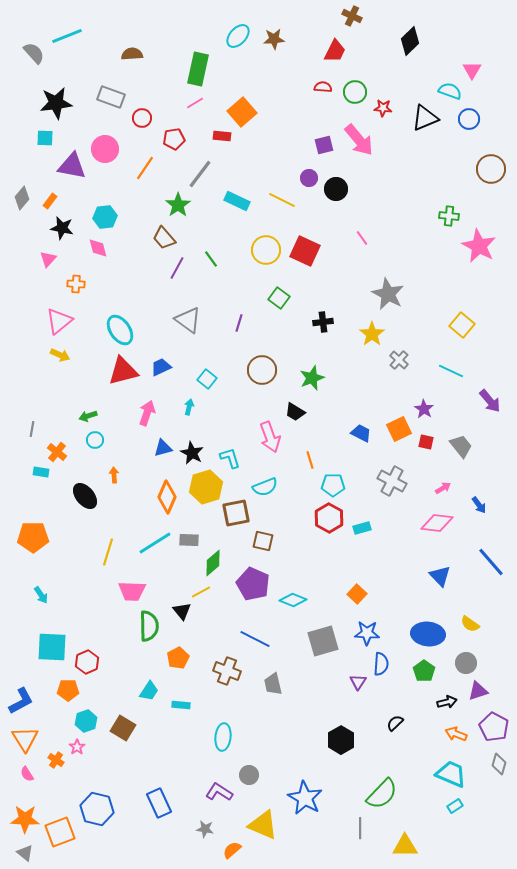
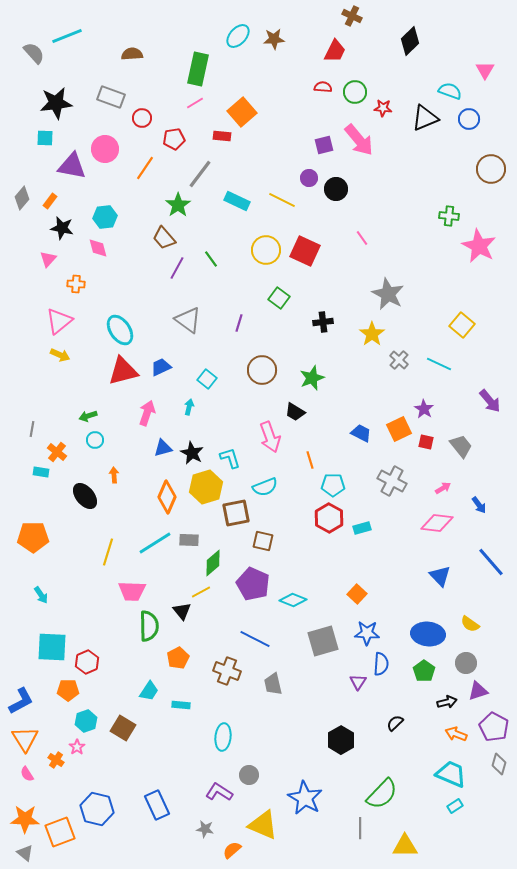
pink triangle at (472, 70): moved 13 px right
cyan line at (451, 371): moved 12 px left, 7 px up
blue rectangle at (159, 803): moved 2 px left, 2 px down
